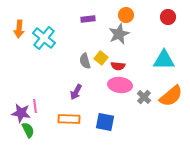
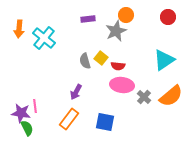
gray star: moved 3 px left, 3 px up
cyan triangle: rotated 35 degrees counterclockwise
pink ellipse: moved 2 px right
orange rectangle: rotated 55 degrees counterclockwise
green semicircle: moved 1 px left, 2 px up
